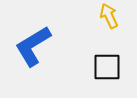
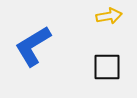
yellow arrow: rotated 105 degrees clockwise
